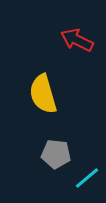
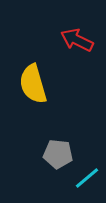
yellow semicircle: moved 10 px left, 10 px up
gray pentagon: moved 2 px right
